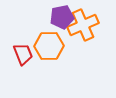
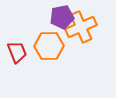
orange cross: moved 2 px left, 2 px down
red trapezoid: moved 6 px left, 2 px up
